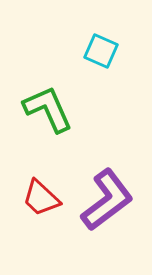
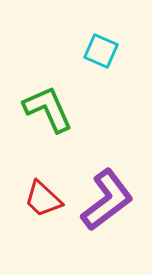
red trapezoid: moved 2 px right, 1 px down
